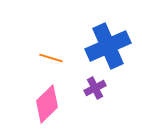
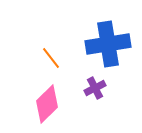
blue cross: moved 2 px up; rotated 15 degrees clockwise
orange line: rotated 35 degrees clockwise
